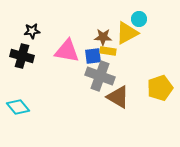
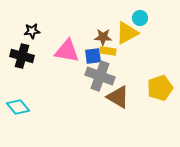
cyan circle: moved 1 px right, 1 px up
